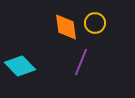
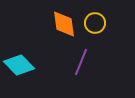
orange diamond: moved 2 px left, 3 px up
cyan diamond: moved 1 px left, 1 px up
